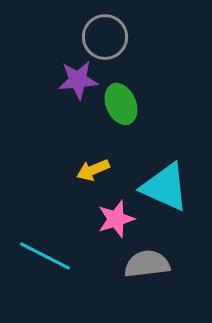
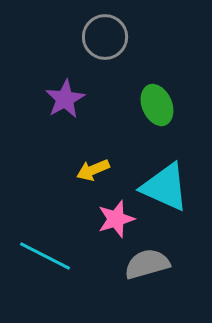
purple star: moved 13 px left, 19 px down; rotated 24 degrees counterclockwise
green ellipse: moved 36 px right, 1 px down
gray semicircle: rotated 9 degrees counterclockwise
